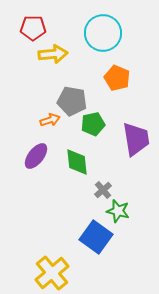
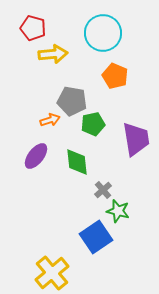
red pentagon: rotated 15 degrees clockwise
orange pentagon: moved 2 px left, 2 px up
blue square: rotated 20 degrees clockwise
